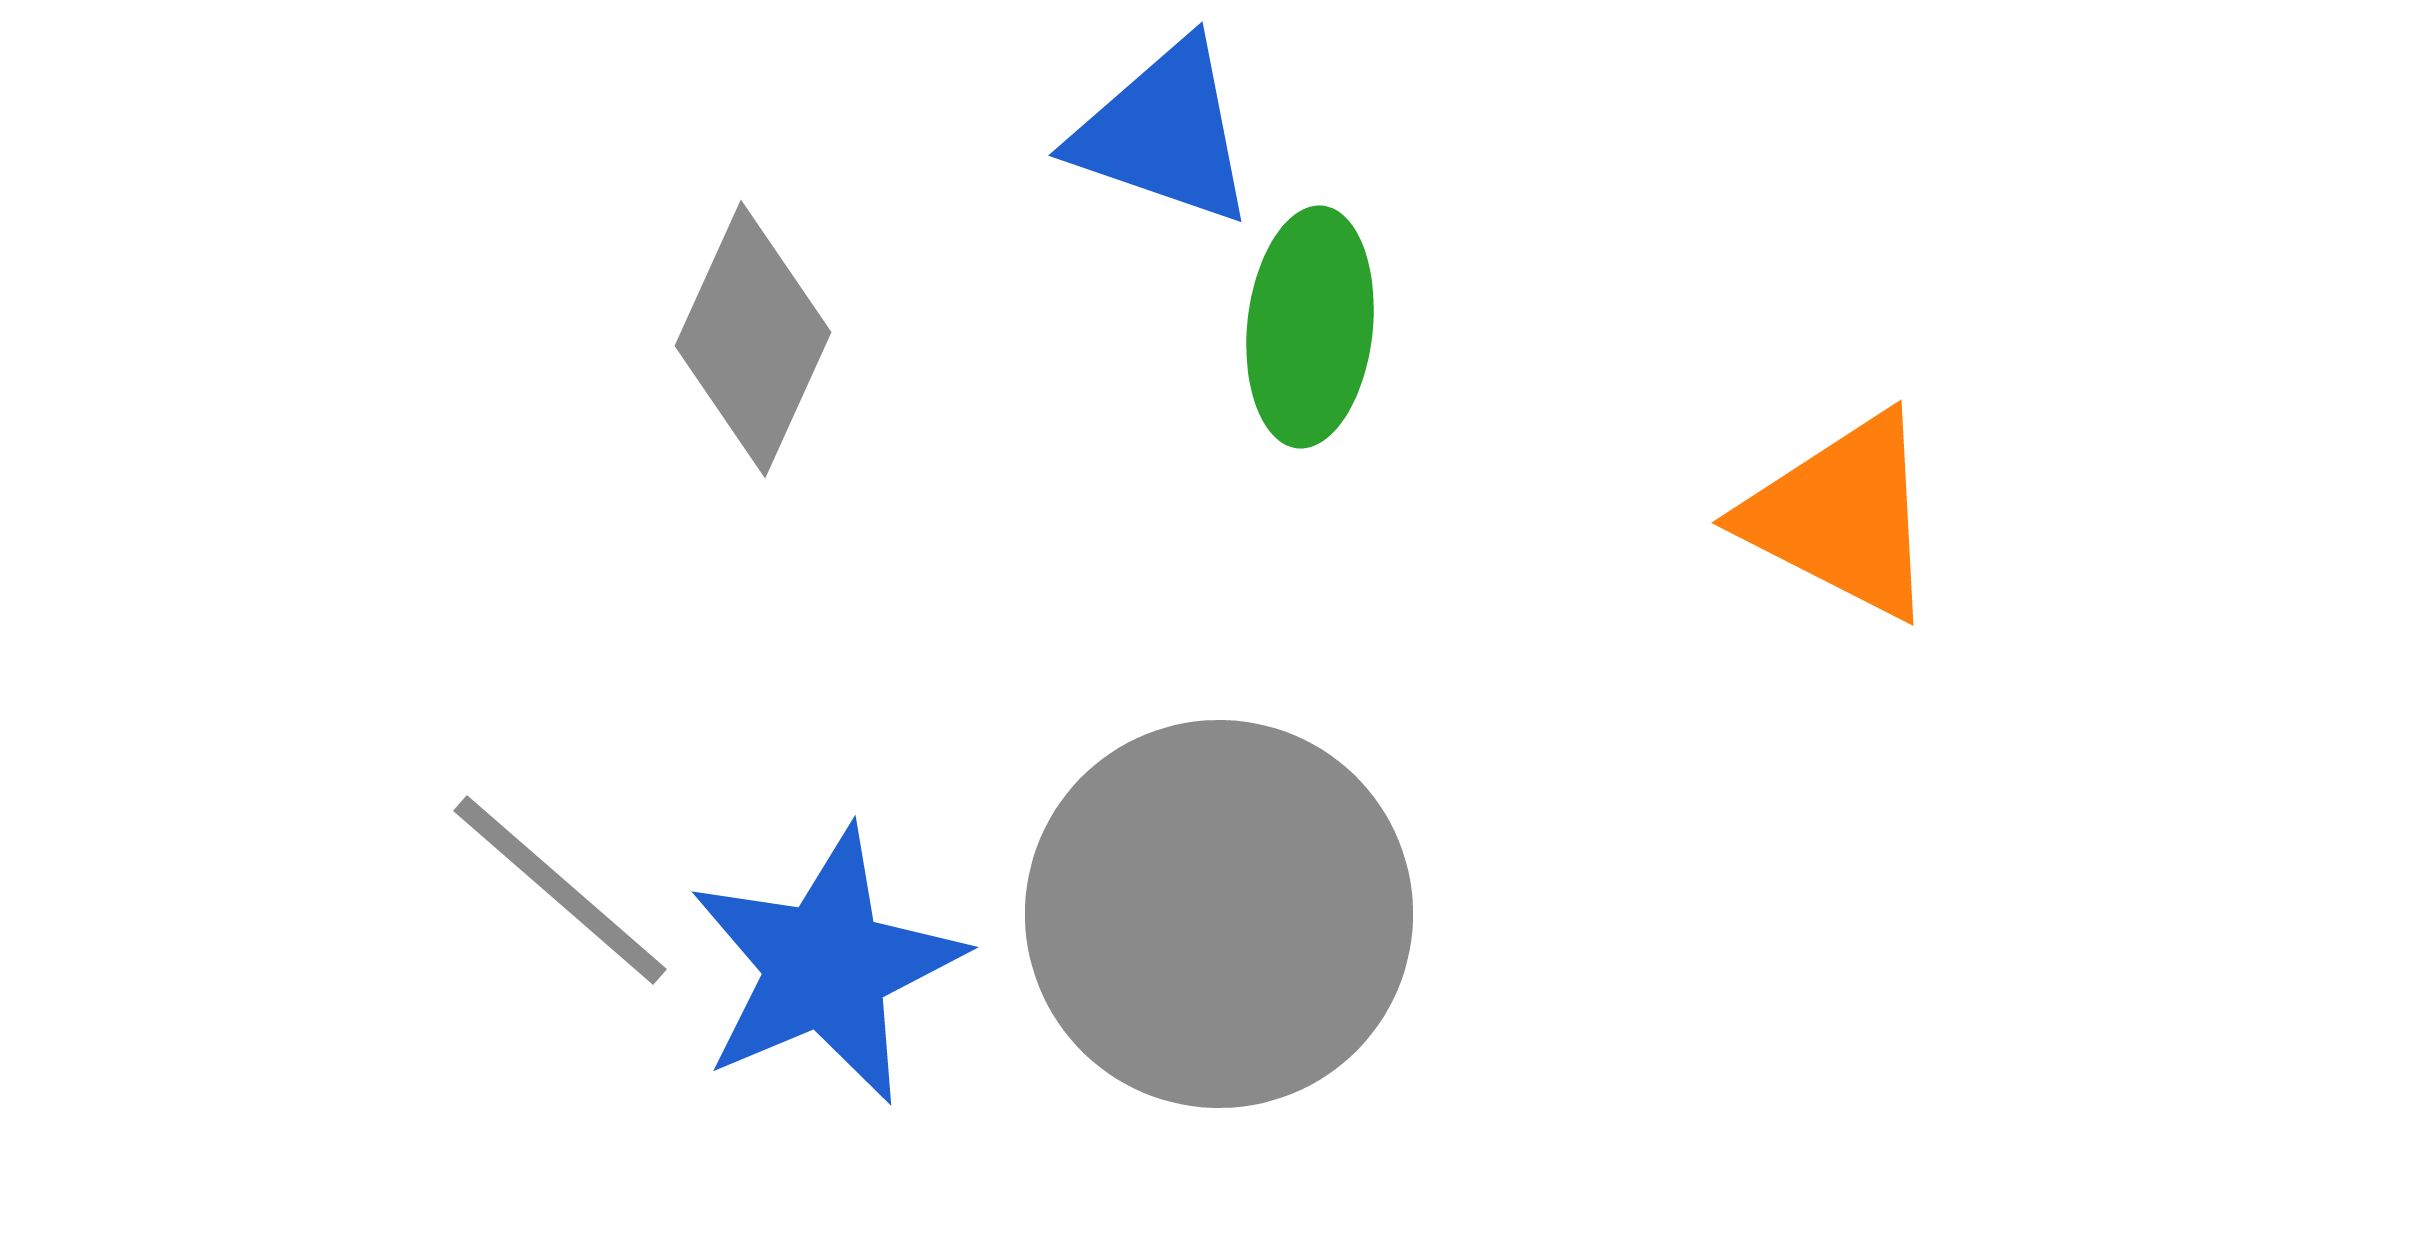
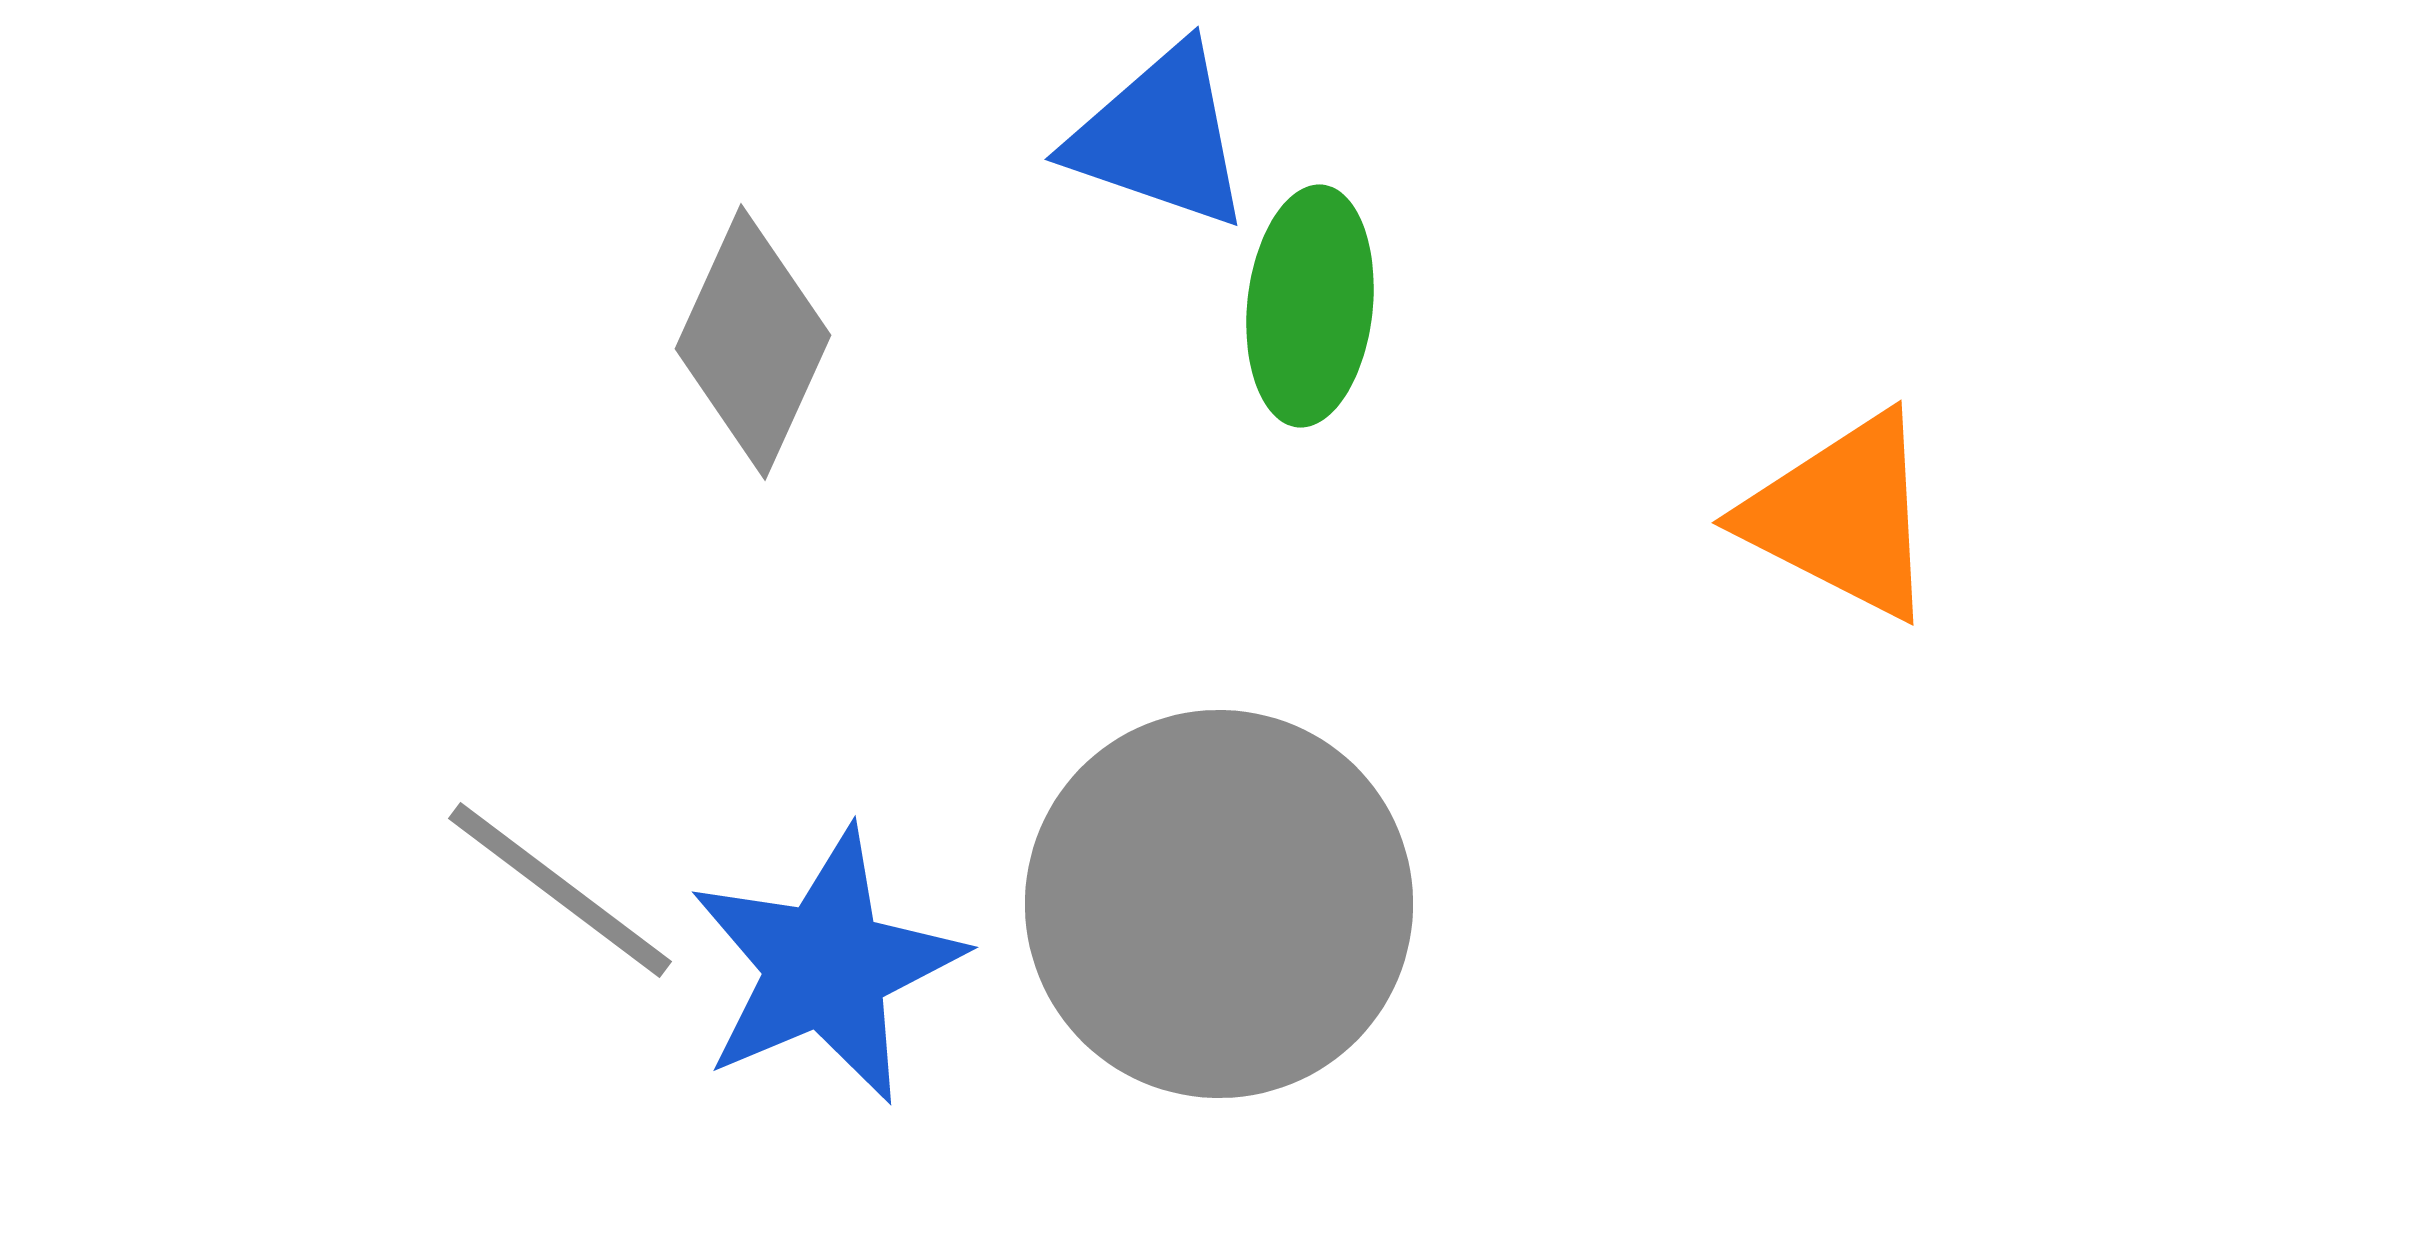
blue triangle: moved 4 px left, 4 px down
green ellipse: moved 21 px up
gray diamond: moved 3 px down
gray line: rotated 4 degrees counterclockwise
gray circle: moved 10 px up
